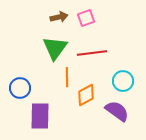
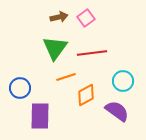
pink square: rotated 18 degrees counterclockwise
orange line: moved 1 px left; rotated 72 degrees clockwise
